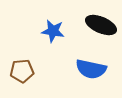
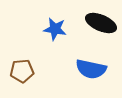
black ellipse: moved 2 px up
blue star: moved 2 px right, 2 px up
